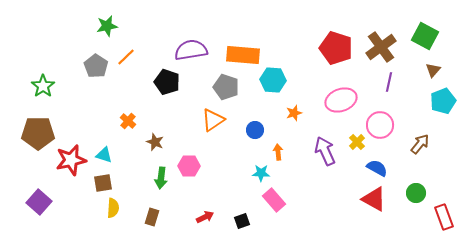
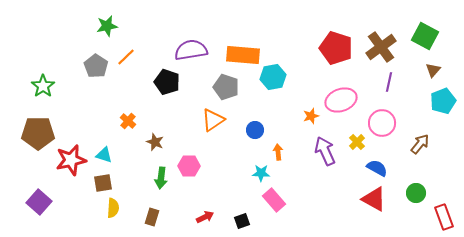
cyan hexagon at (273, 80): moved 3 px up; rotated 15 degrees counterclockwise
orange star at (294, 113): moved 17 px right, 3 px down
pink circle at (380, 125): moved 2 px right, 2 px up
